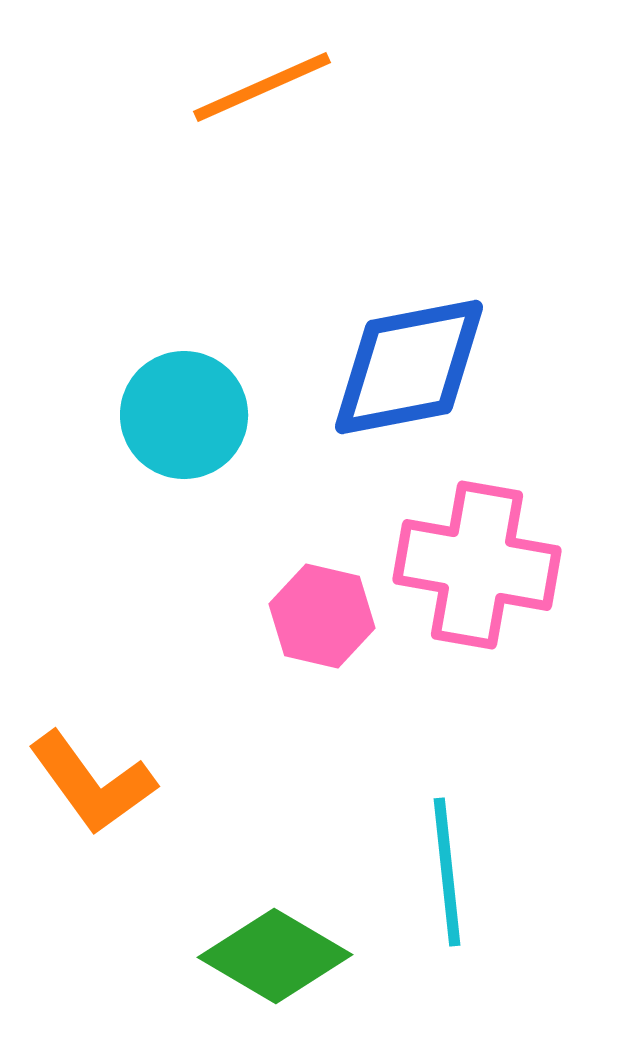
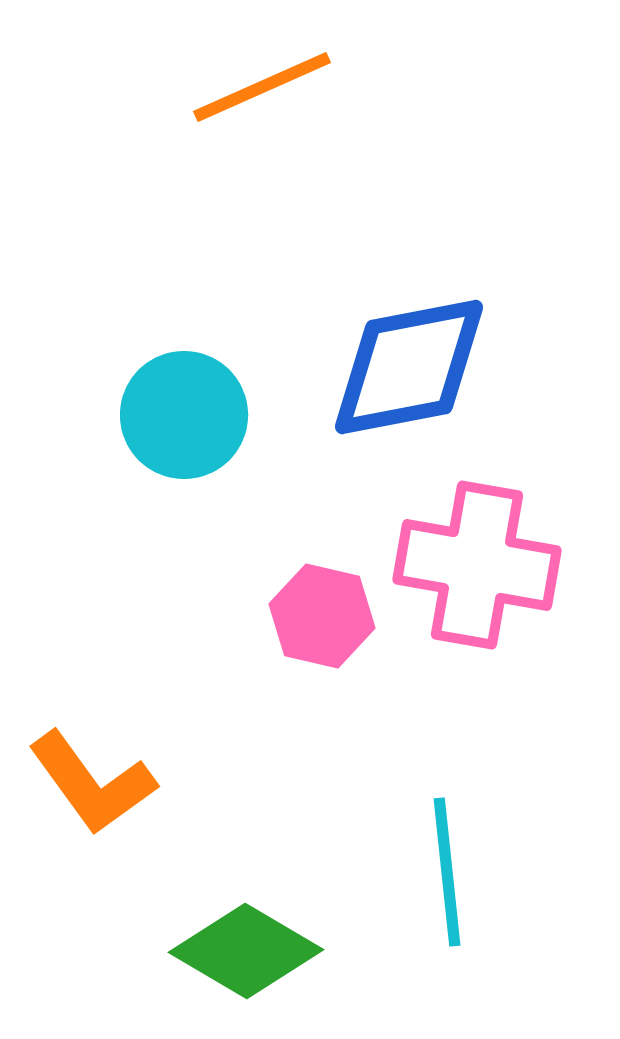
green diamond: moved 29 px left, 5 px up
